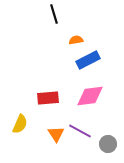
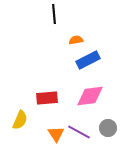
black line: rotated 12 degrees clockwise
red rectangle: moved 1 px left
yellow semicircle: moved 4 px up
purple line: moved 1 px left, 1 px down
gray circle: moved 16 px up
